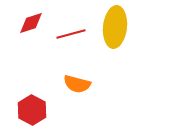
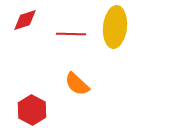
red diamond: moved 6 px left, 3 px up
red line: rotated 16 degrees clockwise
orange semicircle: rotated 28 degrees clockwise
